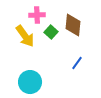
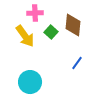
pink cross: moved 2 px left, 2 px up
